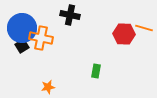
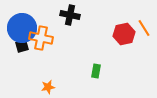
orange line: rotated 42 degrees clockwise
red hexagon: rotated 15 degrees counterclockwise
black square: rotated 16 degrees clockwise
